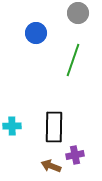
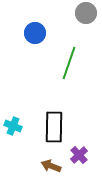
gray circle: moved 8 px right
blue circle: moved 1 px left
green line: moved 4 px left, 3 px down
cyan cross: moved 1 px right; rotated 24 degrees clockwise
purple cross: moved 4 px right; rotated 30 degrees counterclockwise
